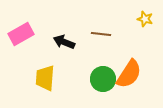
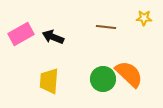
yellow star: moved 1 px left, 1 px up; rotated 14 degrees counterclockwise
brown line: moved 5 px right, 7 px up
black arrow: moved 11 px left, 5 px up
orange semicircle: rotated 80 degrees counterclockwise
yellow trapezoid: moved 4 px right, 3 px down
